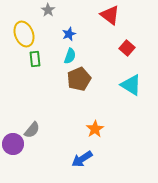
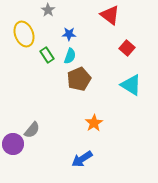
blue star: rotated 24 degrees clockwise
green rectangle: moved 12 px right, 4 px up; rotated 28 degrees counterclockwise
orange star: moved 1 px left, 6 px up
